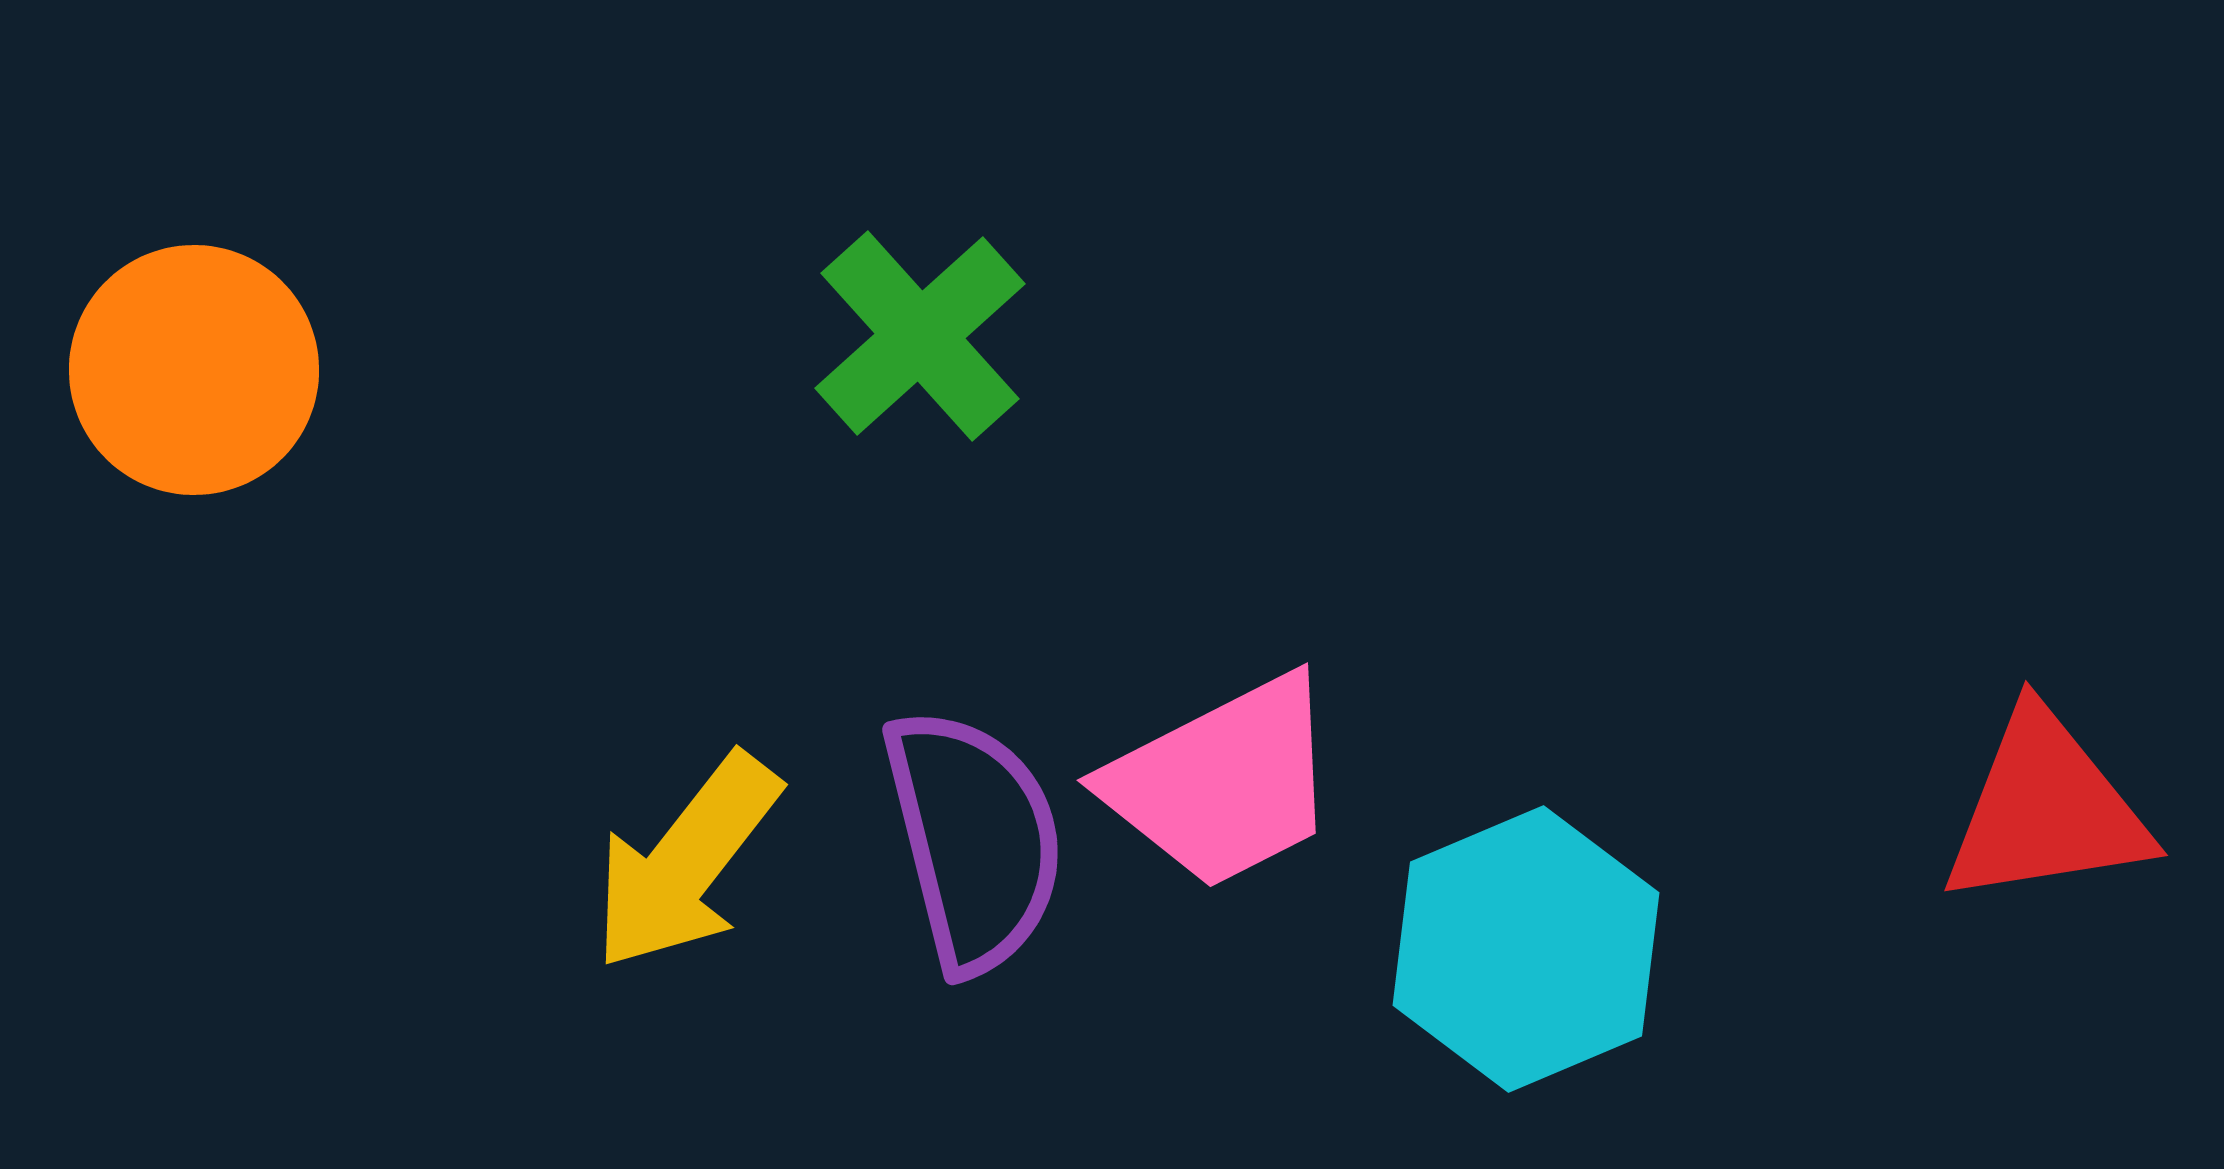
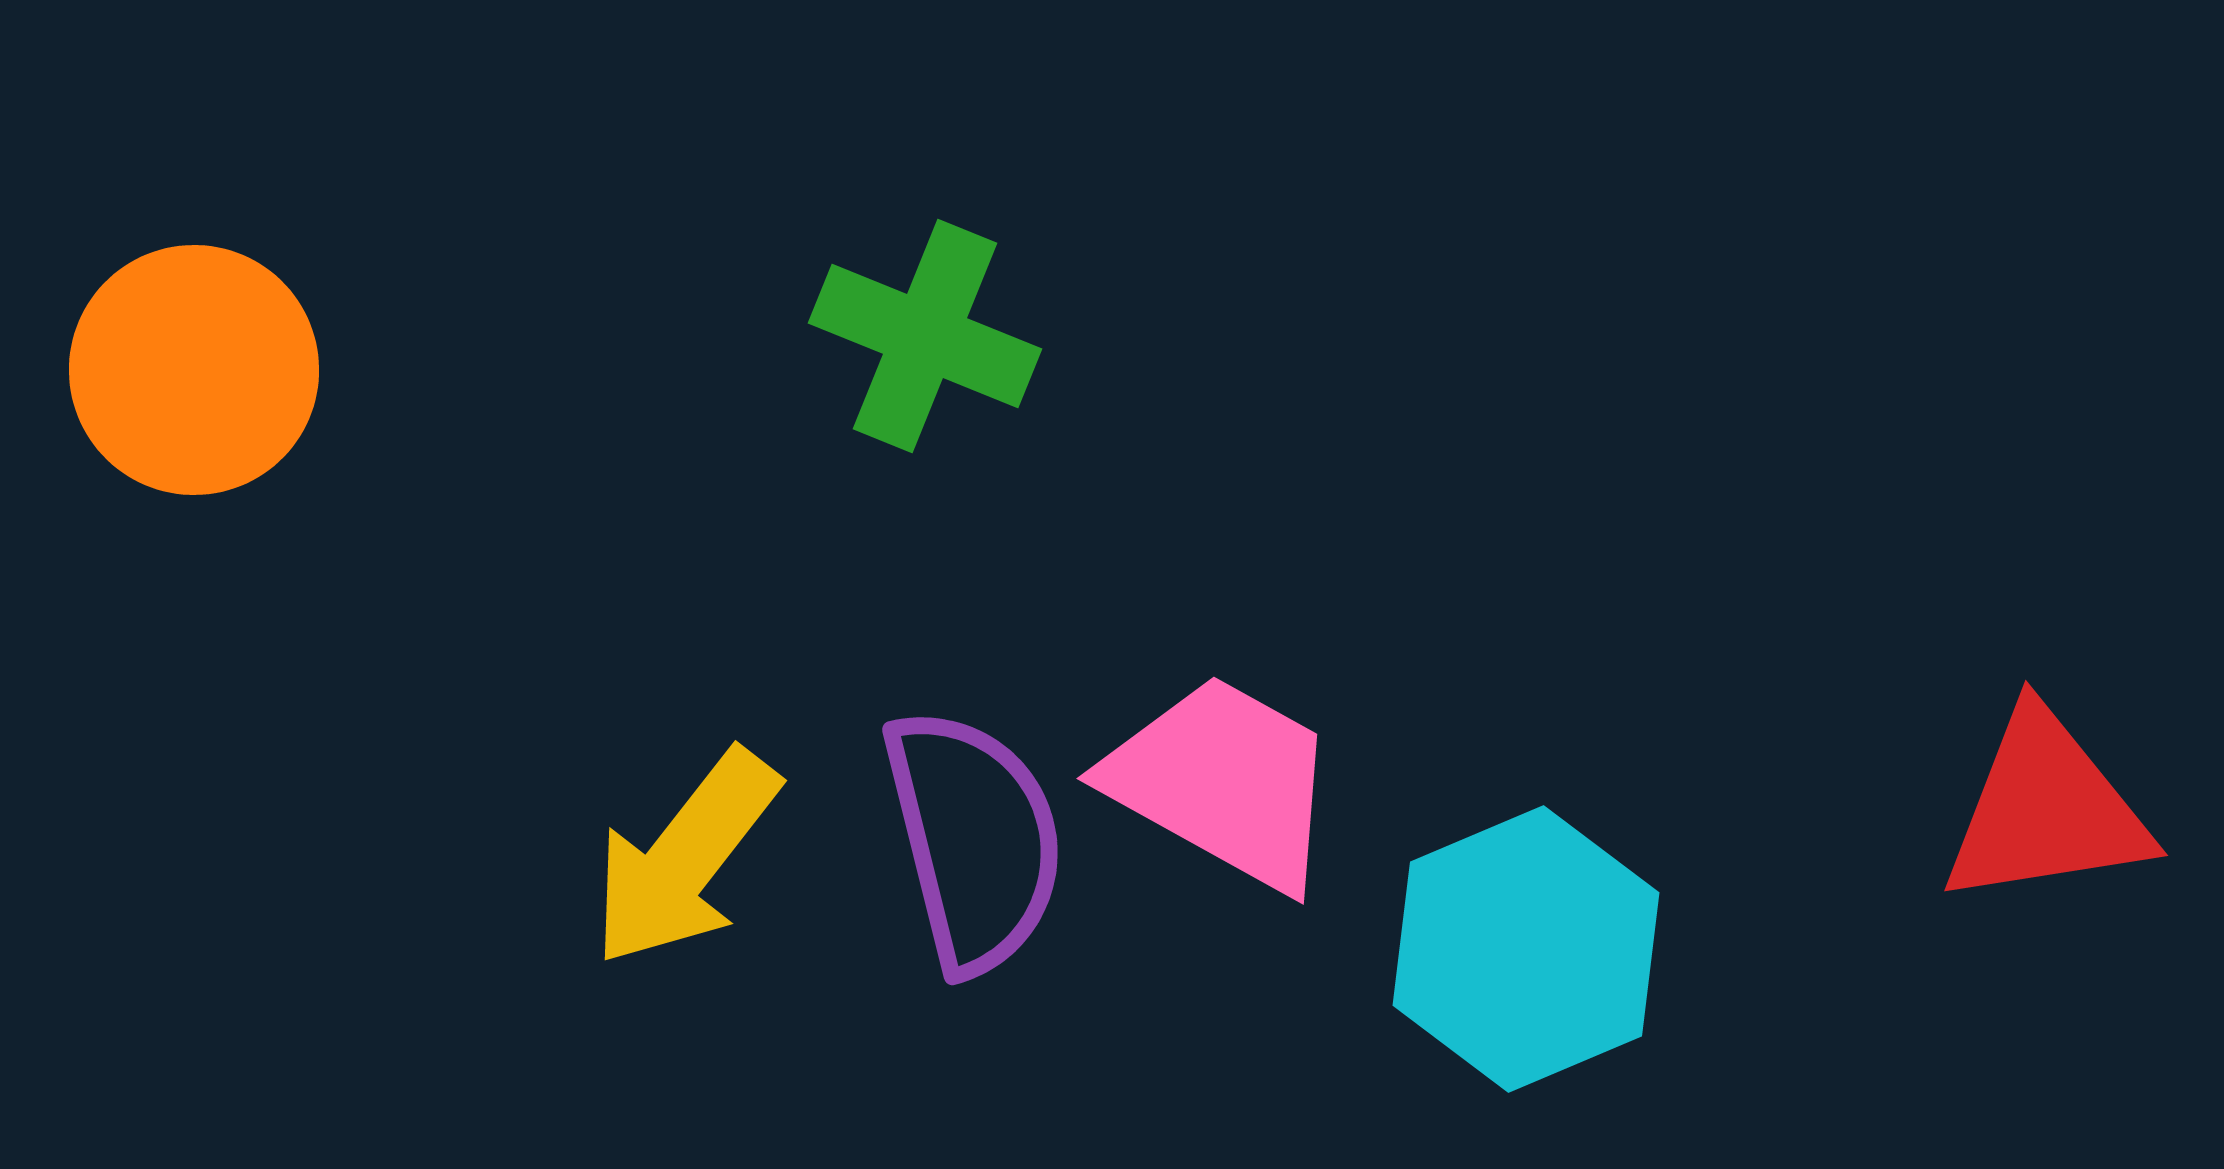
green cross: moved 5 px right; rotated 26 degrees counterclockwise
pink trapezoid: rotated 124 degrees counterclockwise
yellow arrow: moved 1 px left, 4 px up
